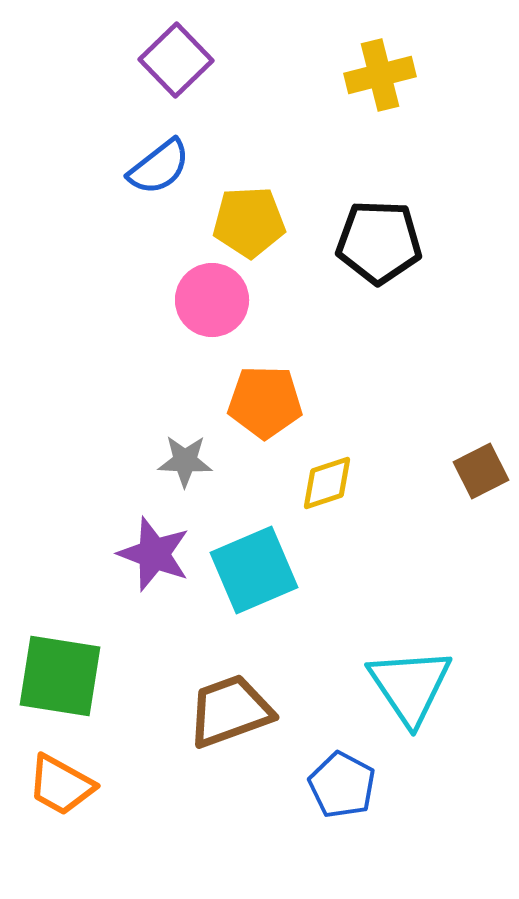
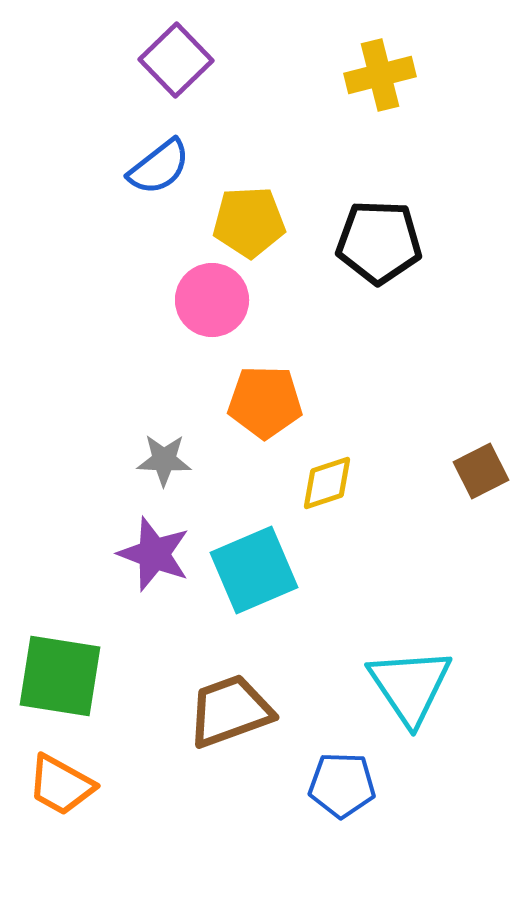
gray star: moved 21 px left, 1 px up
blue pentagon: rotated 26 degrees counterclockwise
